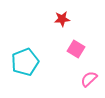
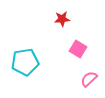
pink square: moved 2 px right
cyan pentagon: rotated 12 degrees clockwise
